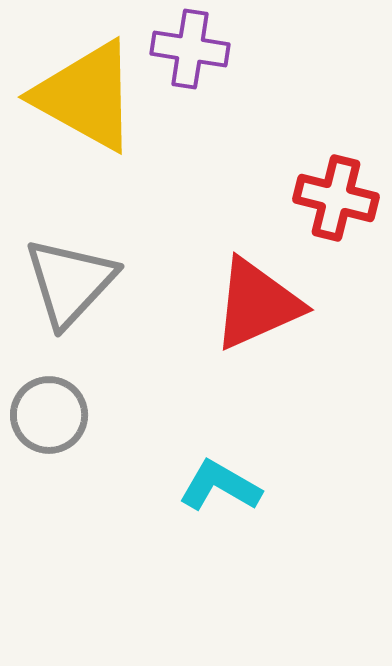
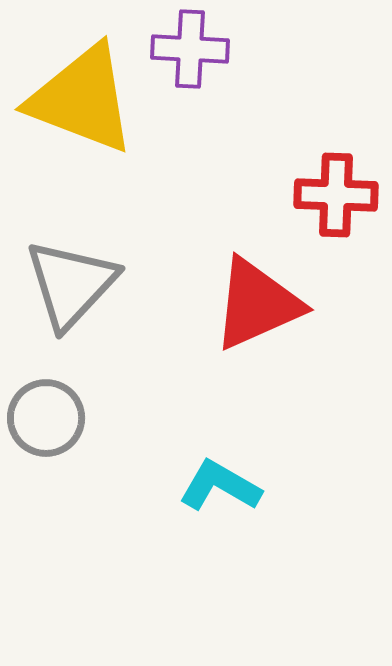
purple cross: rotated 6 degrees counterclockwise
yellow triangle: moved 4 px left, 3 px down; rotated 8 degrees counterclockwise
red cross: moved 3 px up; rotated 12 degrees counterclockwise
gray triangle: moved 1 px right, 2 px down
gray circle: moved 3 px left, 3 px down
